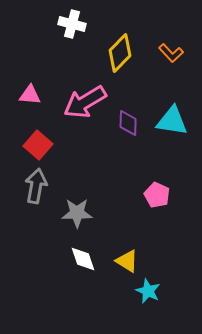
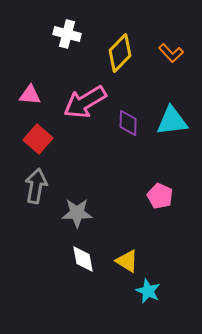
white cross: moved 5 px left, 10 px down
cyan triangle: rotated 16 degrees counterclockwise
red square: moved 6 px up
pink pentagon: moved 3 px right, 1 px down
white diamond: rotated 8 degrees clockwise
